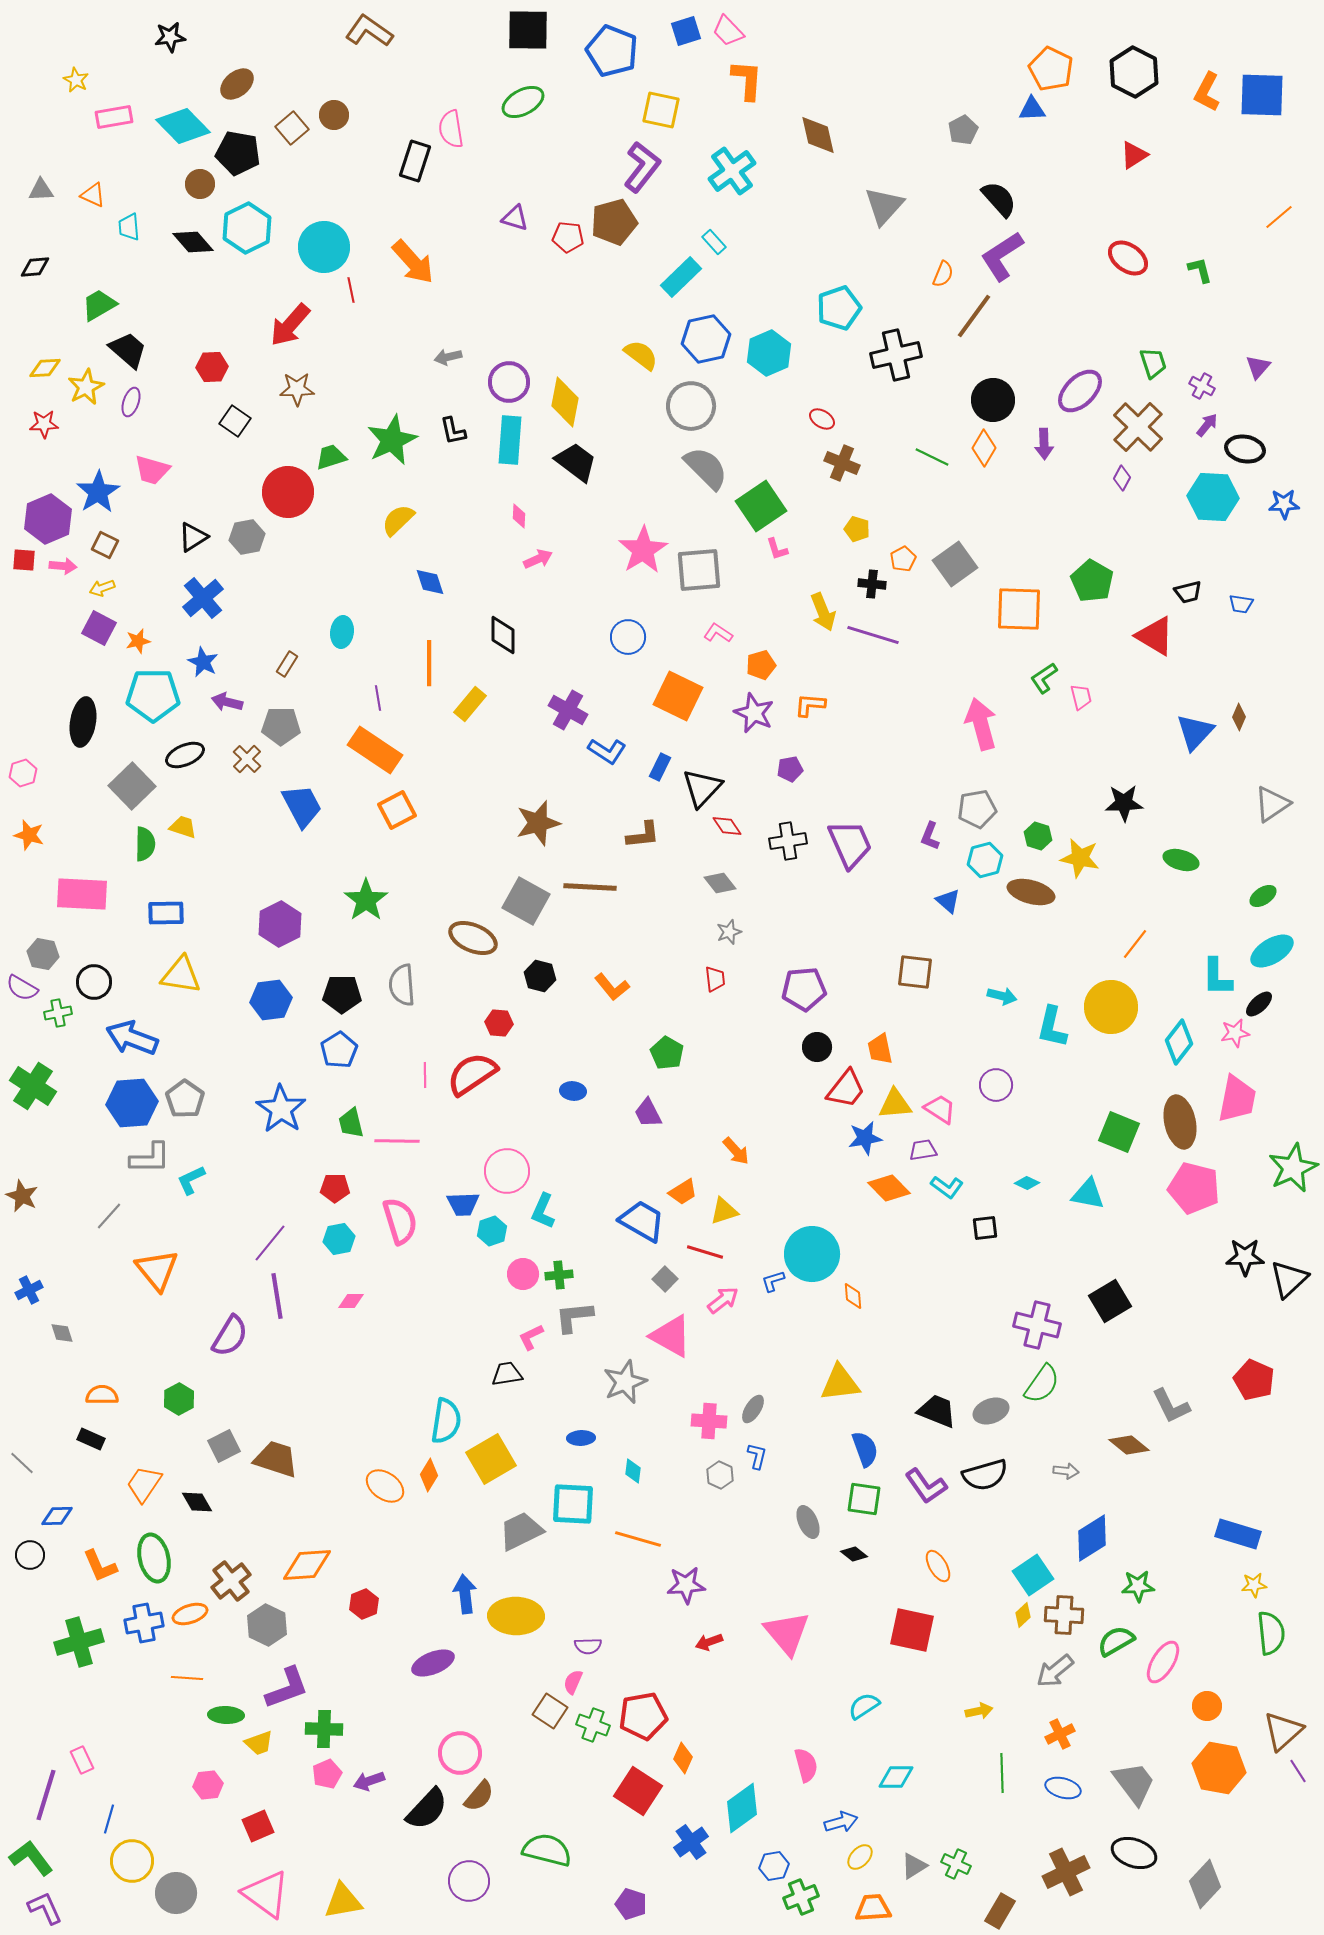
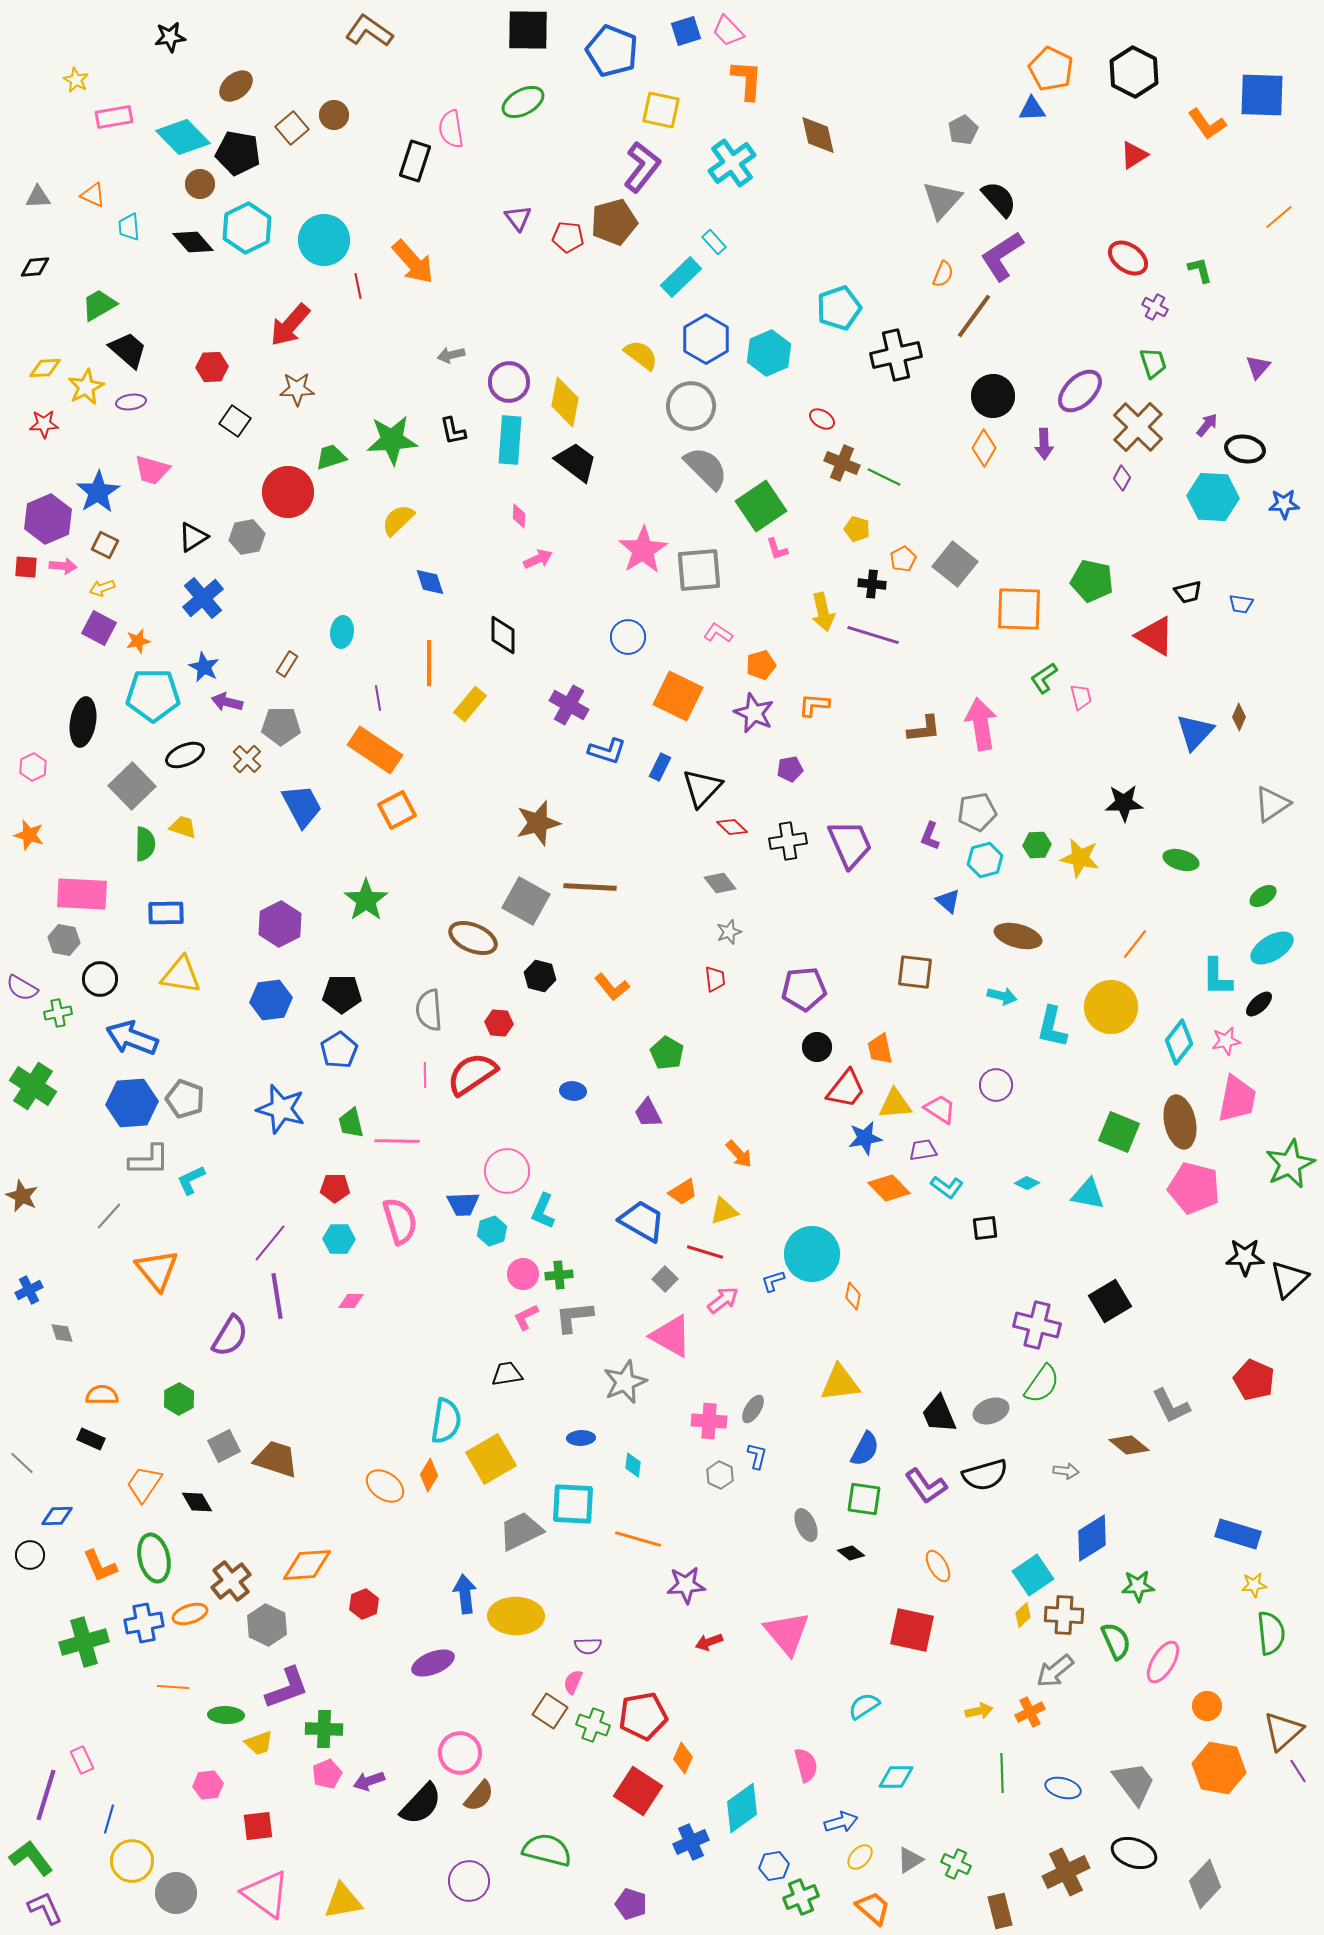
brown ellipse at (237, 84): moved 1 px left, 2 px down
orange L-shape at (1207, 92): moved 32 px down; rotated 63 degrees counterclockwise
cyan diamond at (183, 126): moved 11 px down
cyan cross at (732, 171): moved 8 px up
gray triangle at (41, 190): moved 3 px left, 7 px down
gray triangle at (884, 206): moved 58 px right, 6 px up
purple triangle at (515, 218): moved 3 px right; rotated 36 degrees clockwise
cyan circle at (324, 247): moved 7 px up
red line at (351, 290): moved 7 px right, 4 px up
blue hexagon at (706, 339): rotated 18 degrees counterclockwise
gray arrow at (448, 357): moved 3 px right, 2 px up
purple cross at (1202, 386): moved 47 px left, 79 px up
black circle at (993, 400): moved 4 px up
purple ellipse at (131, 402): rotated 64 degrees clockwise
green star at (392, 440): rotated 21 degrees clockwise
green line at (932, 457): moved 48 px left, 20 px down
red square at (24, 560): moved 2 px right, 7 px down
gray square at (955, 564): rotated 15 degrees counterclockwise
green pentagon at (1092, 581): rotated 18 degrees counterclockwise
yellow arrow at (823, 612): rotated 9 degrees clockwise
blue star at (203, 662): moved 1 px right, 5 px down
orange L-shape at (810, 705): moved 4 px right
purple cross at (568, 710): moved 1 px right, 5 px up
pink arrow at (981, 724): rotated 6 degrees clockwise
blue L-shape at (607, 751): rotated 15 degrees counterclockwise
pink hexagon at (23, 773): moved 10 px right, 6 px up; rotated 8 degrees counterclockwise
gray pentagon at (977, 809): moved 3 px down
red diamond at (727, 826): moved 5 px right, 1 px down; rotated 12 degrees counterclockwise
brown L-shape at (643, 835): moved 281 px right, 106 px up
green hexagon at (1038, 836): moved 1 px left, 9 px down; rotated 20 degrees counterclockwise
brown ellipse at (1031, 892): moved 13 px left, 44 px down
cyan ellipse at (1272, 951): moved 3 px up
gray hexagon at (43, 954): moved 21 px right, 14 px up
black circle at (94, 982): moved 6 px right, 3 px up
gray semicircle at (402, 985): moved 27 px right, 25 px down
pink star at (1235, 1033): moved 9 px left, 8 px down
gray pentagon at (185, 1099): rotated 15 degrees counterclockwise
blue star at (281, 1109): rotated 18 degrees counterclockwise
orange arrow at (736, 1151): moved 3 px right, 3 px down
gray L-shape at (150, 1158): moved 1 px left, 2 px down
green star at (1293, 1168): moved 3 px left, 4 px up
cyan hexagon at (339, 1239): rotated 12 degrees clockwise
orange diamond at (853, 1296): rotated 16 degrees clockwise
pink L-shape at (531, 1337): moved 5 px left, 20 px up
black trapezoid at (937, 1411): moved 2 px right, 3 px down; rotated 135 degrees counterclockwise
blue semicircle at (865, 1449): rotated 48 degrees clockwise
cyan diamond at (633, 1471): moved 6 px up
gray ellipse at (808, 1522): moved 2 px left, 3 px down
black diamond at (854, 1554): moved 3 px left, 1 px up
green semicircle at (1116, 1641): rotated 96 degrees clockwise
green cross at (79, 1642): moved 5 px right
orange line at (187, 1678): moved 14 px left, 9 px down
orange cross at (1060, 1734): moved 30 px left, 22 px up
black semicircle at (427, 1809): moved 6 px left, 5 px up
red square at (258, 1826): rotated 16 degrees clockwise
blue cross at (691, 1842): rotated 12 degrees clockwise
gray triangle at (914, 1866): moved 4 px left, 6 px up
orange trapezoid at (873, 1908): rotated 45 degrees clockwise
brown rectangle at (1000, 1911): rotated 44 degrees counterclockwise
